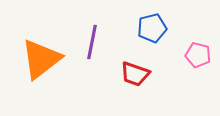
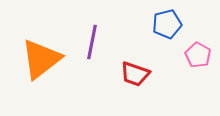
blue pentagon: moved 15 px right, 4 px up
pink pentagon: rotated 15 degrees clockwise
